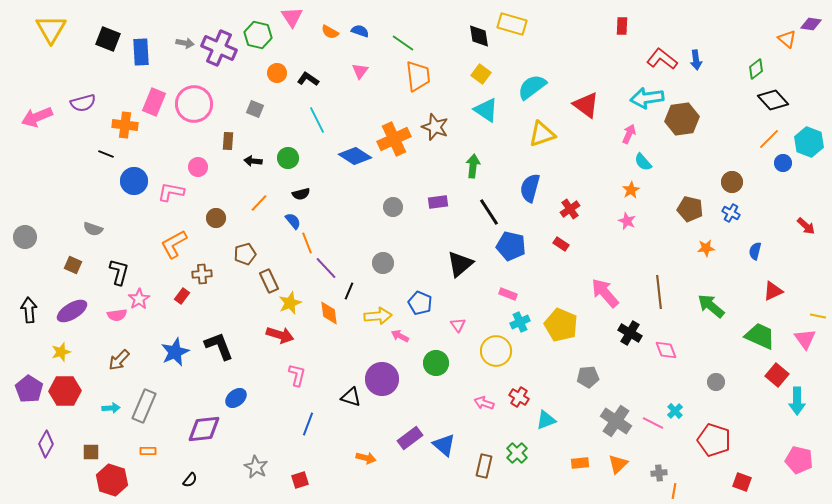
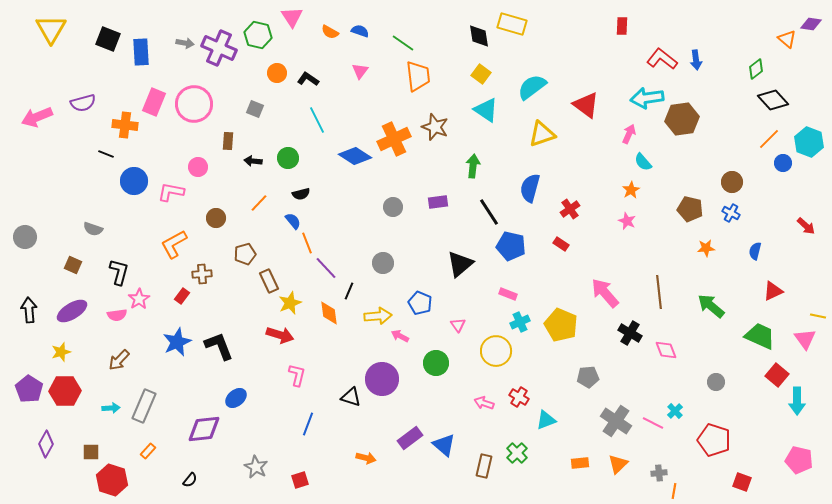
blue star at (175, 352): moved 2 px right, 10 px up
orange rectangle at (148, 451): rotated 49 degrees counterclockwise
